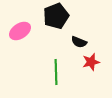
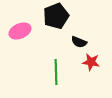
pink ellipse: rotated 10 degrees clockwise
red star: rotated 24 degrees clockwise
